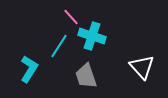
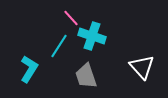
pink line: moved 1 px down
